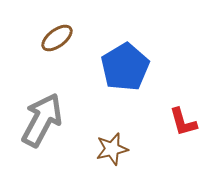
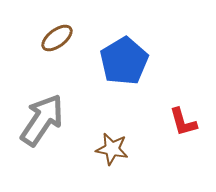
blue pentagon: moved 1 px left, 6 px up
gray arrow: rotated 6 degrees clockwise
brown star: rotated 24 degrees clockwise
